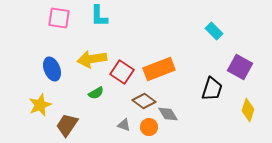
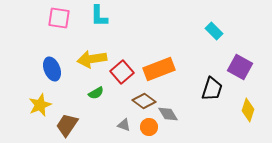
red square: rotated 15 degrees clockwise
